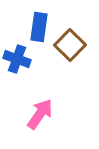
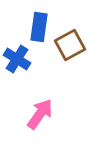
brown square: rotated 16 degrees clockwise
blue cross: rotated 12 degrees clockwise
